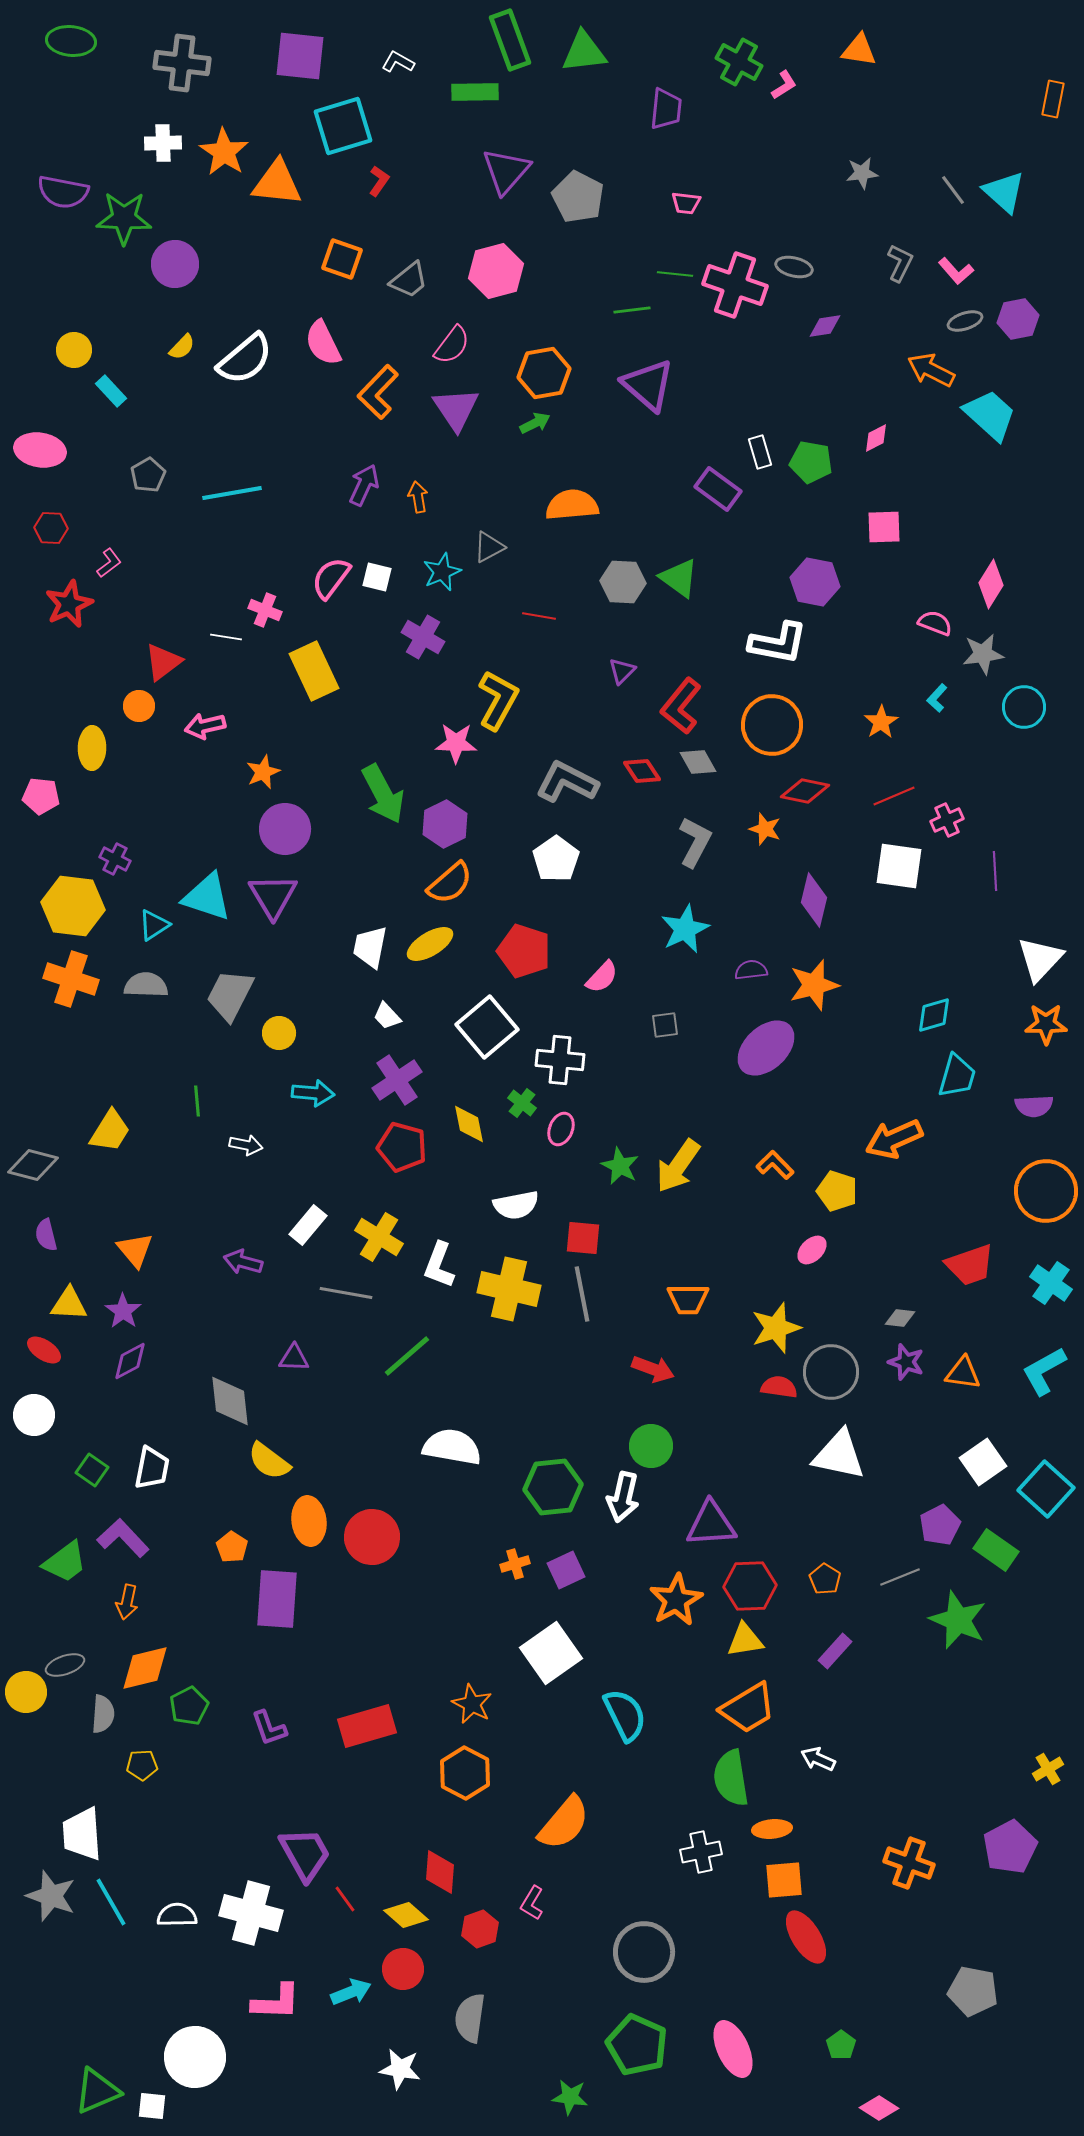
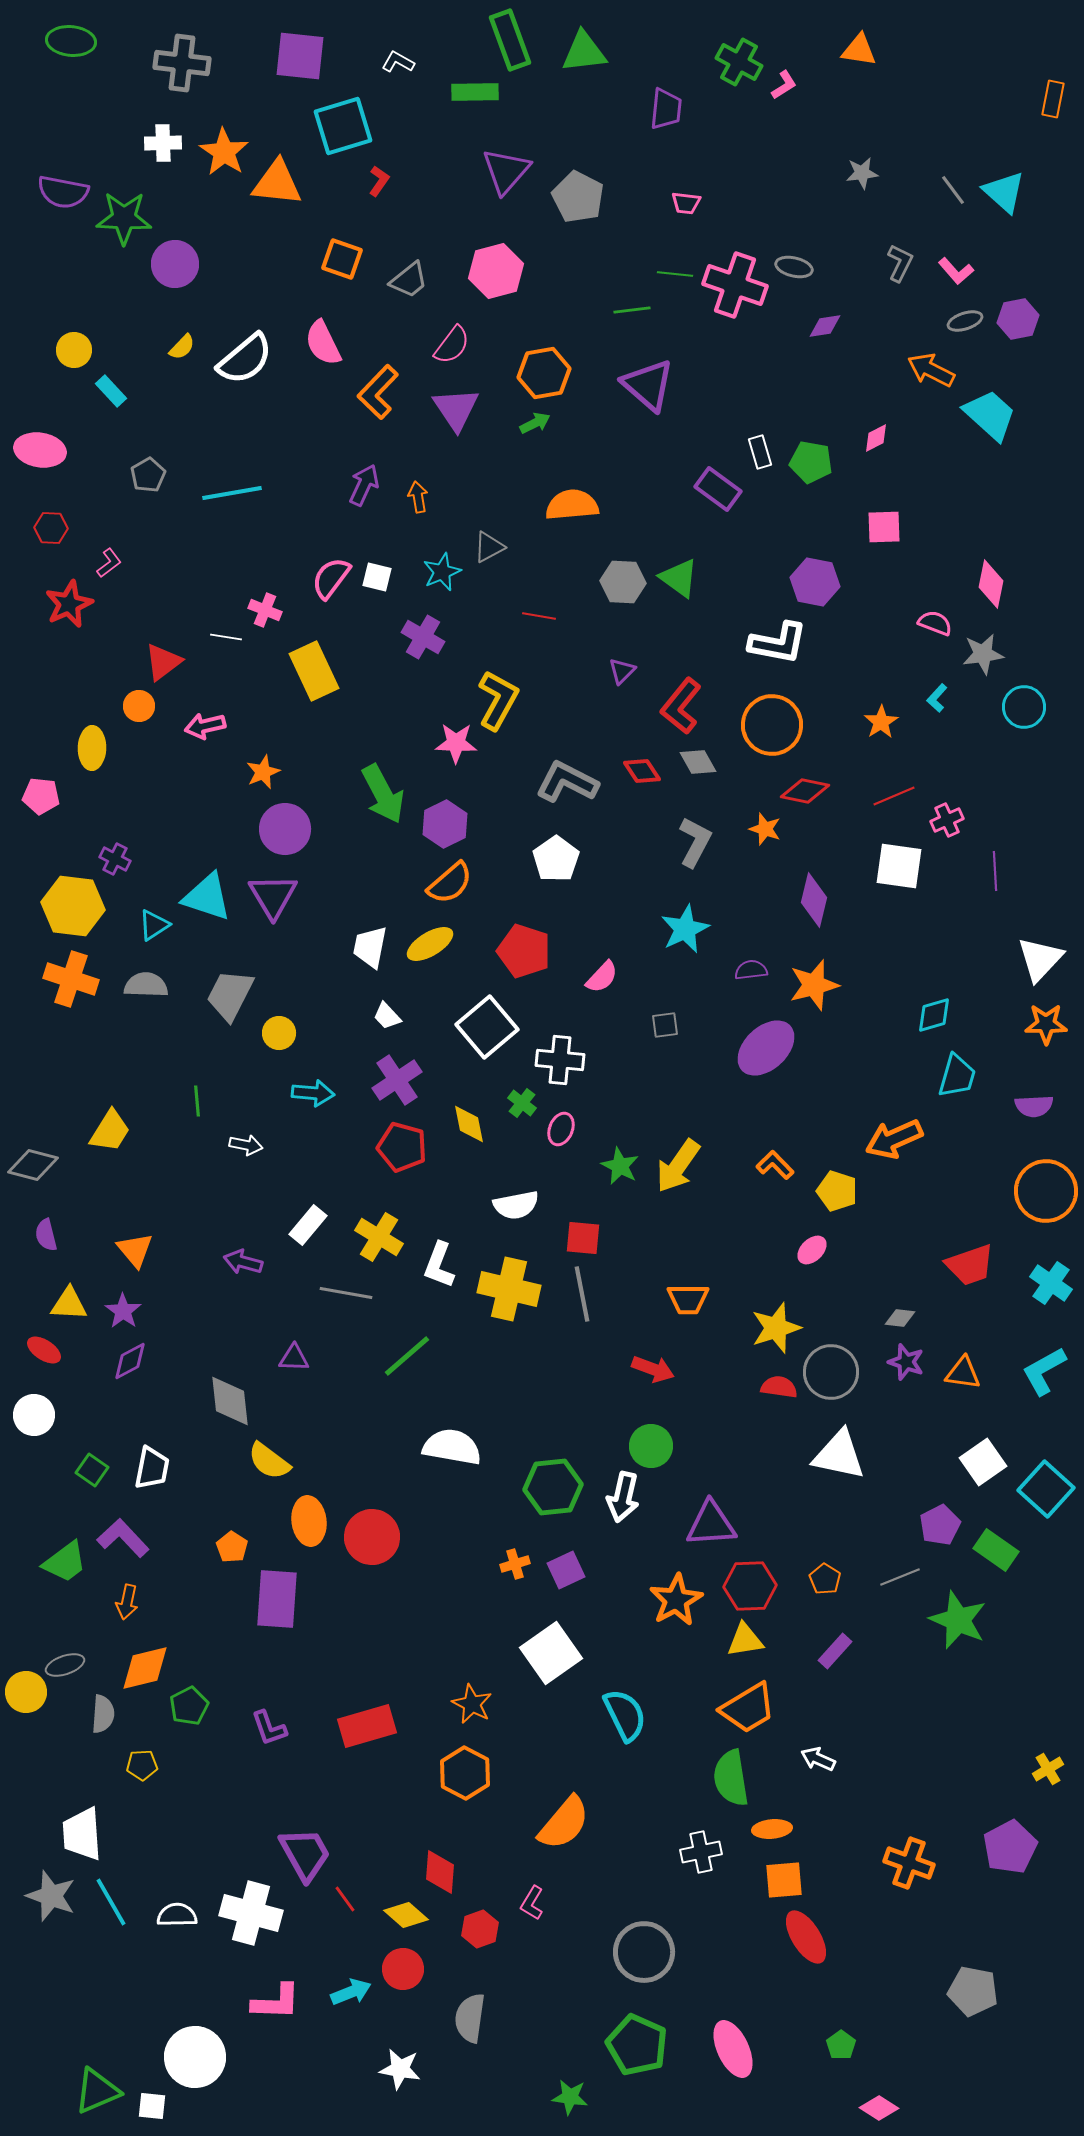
pink diamond at (991, 584): rotated 21 degrees counterclockwise
